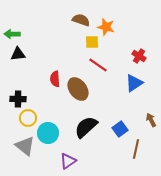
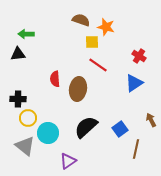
green arrow: moved 14 px right
brown ellipse: rotated 45 degrees clockwise
